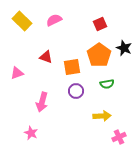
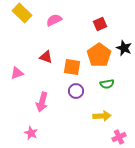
yellow rectangle: moved 8 px up
orange square: rotated 18 degrees clockwise
